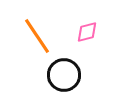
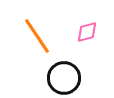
black circle: moved 3 px down
